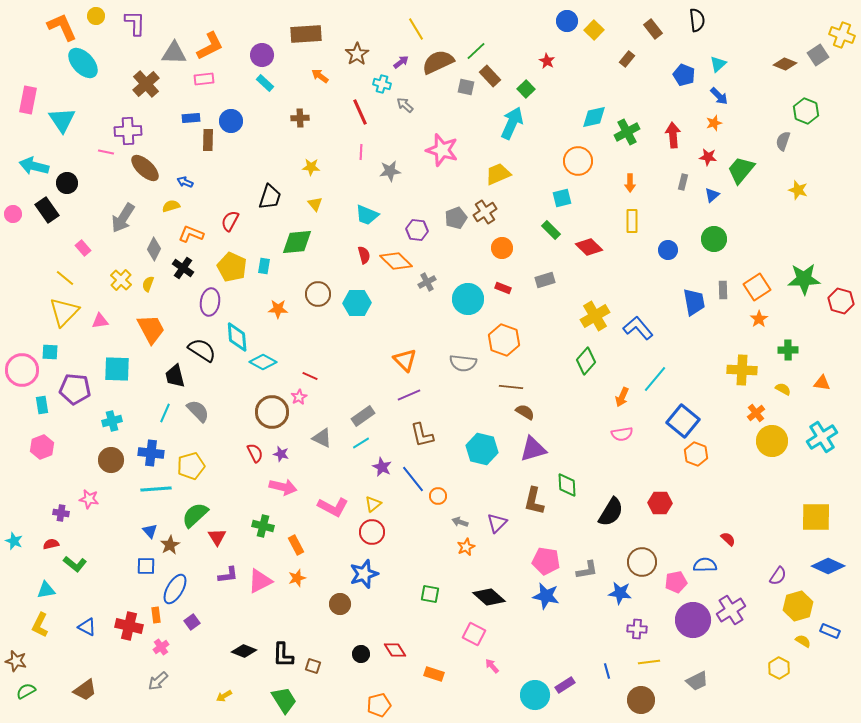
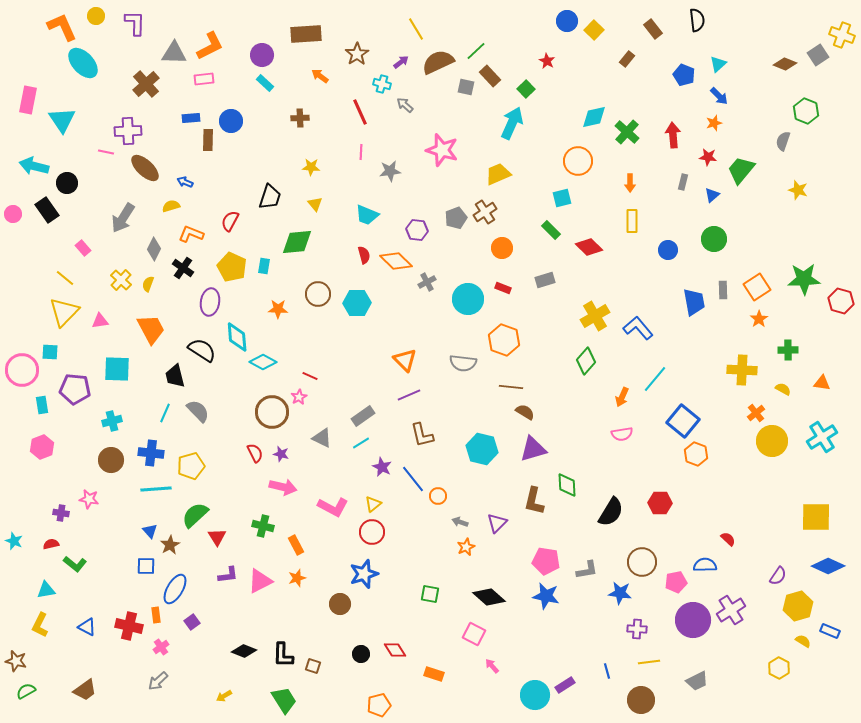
green cross at (627, 132): rotated 20 degrees counterclockwise
